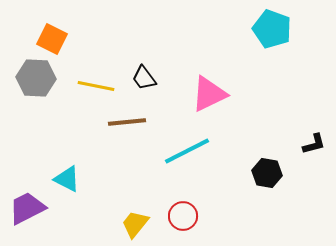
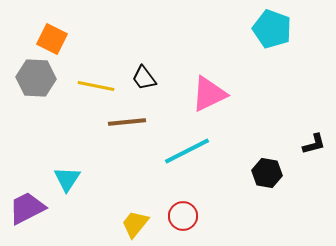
cyan triangle: rotated 36 degrees clockwise
